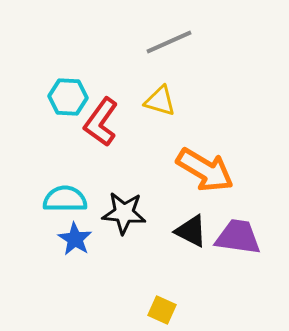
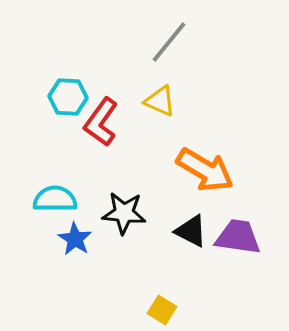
gray line: rotated 27 degrees counterclockwise
yellow triangle: rotated 8 degrees clockwise
cyan semicircle: moved 10 px left
yellow square: rotated 8 degrees clockwise
